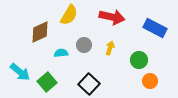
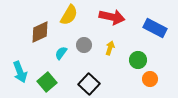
cyan semicircle: rotated 48 degrees counterclockwise
green circle: moved 1 px left
cyan arrow: rotated 30 degrees clockwise
orange circle: moved 2 px up
